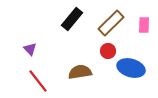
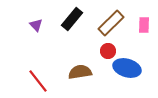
purple triangle: moved 6 px right, 24 px up
blue ellipse: moved 4 px left
